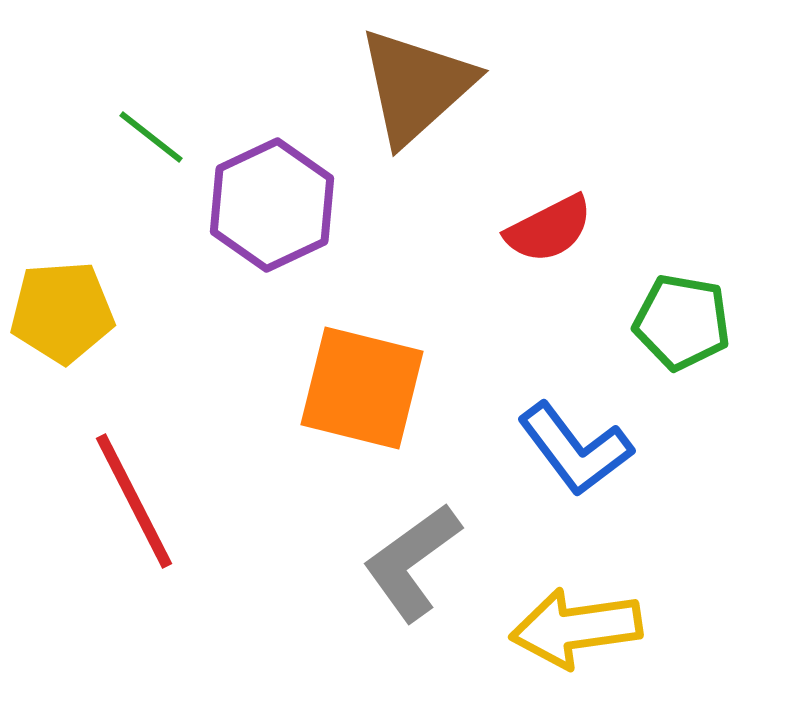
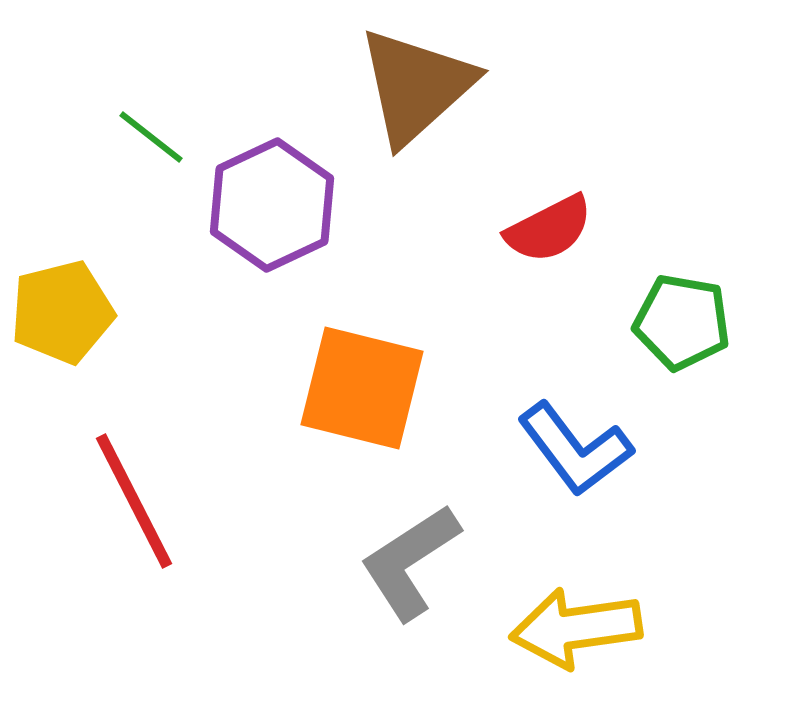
yellow pentagon: rotated 10 degrees counterclockwise
gray L-shape: moved 2 px left; rotated 3 degrees clockwise
